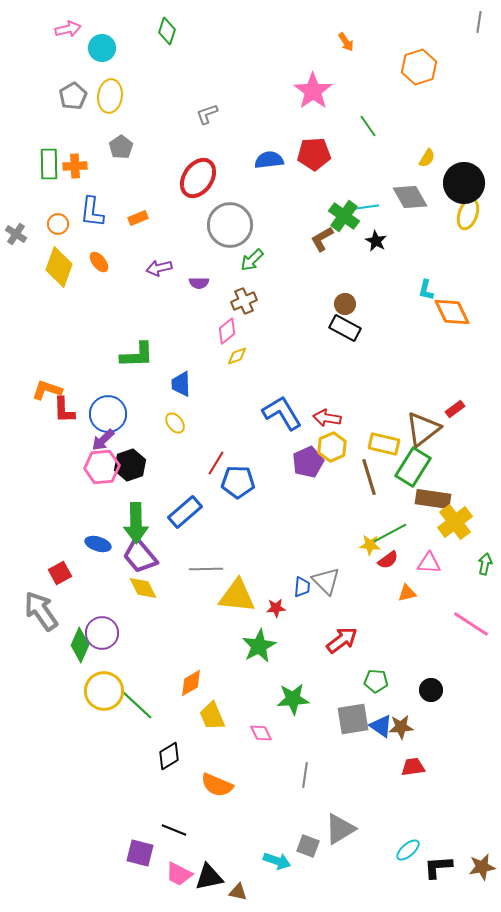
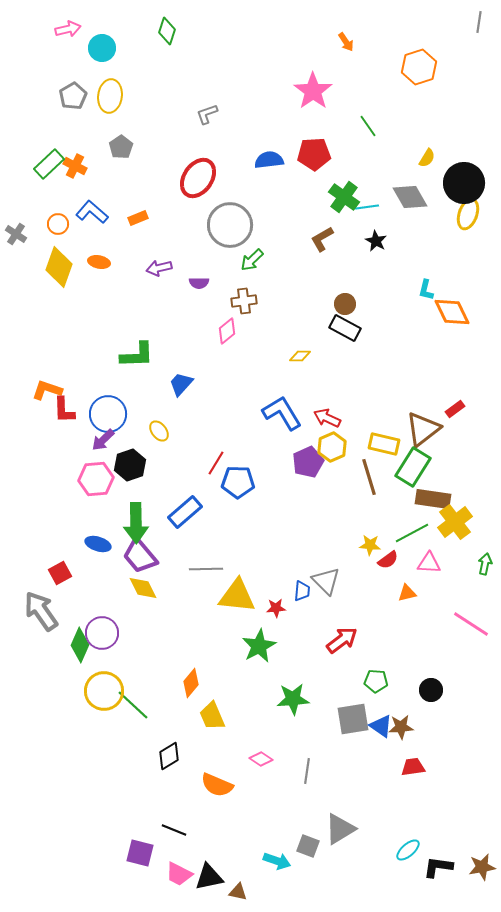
green rectangle at (49, 164): rotated 48 degrees clockwise
orange cross at (75, 166): rotated 30 degrees clockwise
blue L-shape at (92, 212): rotated 124 degrees clockwise
green cross at (344, 216): moved 19 px up
orange ellipse at (99, 262): rotated 40 degrees counterclockwise
brown cross at (244, 301): rotated 15 degrees clockwise
yellow diamond at (237, 356): moved 63 px right; rotated 20 degrees clockwise
blue trapezoid at (181, 384): rotated 44 degrees clockwise
red arrow at (327, 418): rotated 16 degrees clockwise
yellow ellipse at (175, 423): moved 16 px left, 8 px down
pink hexagon at (102, 467): moved 6 px left, 12 px down
green line at (390, 533): moved 22 px right
blue trapezoid at (302, 587): moved 4 px down
orange diamond at (191, 683): rotated 20 degrees counterclockwise
green line at (137, 705): moved 4 px left
pink diamond at (261, 733): moved 26 px down; rotated 30 degrees counterclockwise
gray line at (305, 775): moved 2 px right, 4 px up
black L-shape at (438, 867): rotated 12 degrees clockwise
